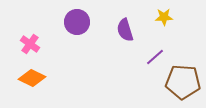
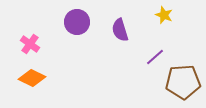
yellow star: moved 2 px up; rotated 24 degrees clockwise
purple semicircle: moved 5 px left
brown pentagon: rotated 8 degrees counterclockwise
